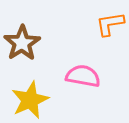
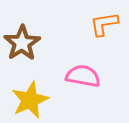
orange L-shape: moved 6 px left
